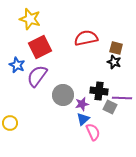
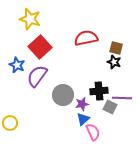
red square: rotated 15 degrees counterclockwise
black cross: rotated 12 degrees counterclockwise
